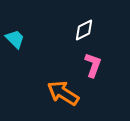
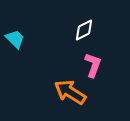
orange arrow: moved 7 px right, 1 px up
